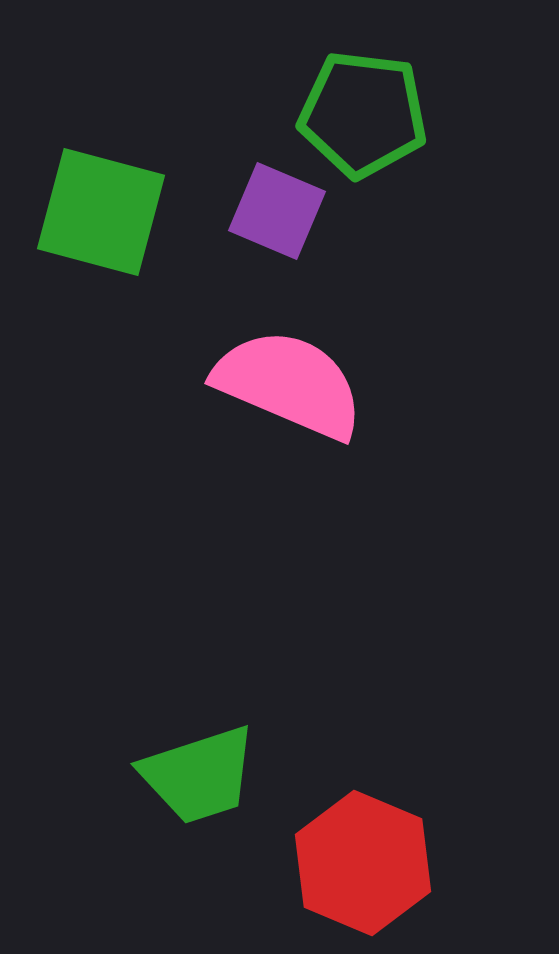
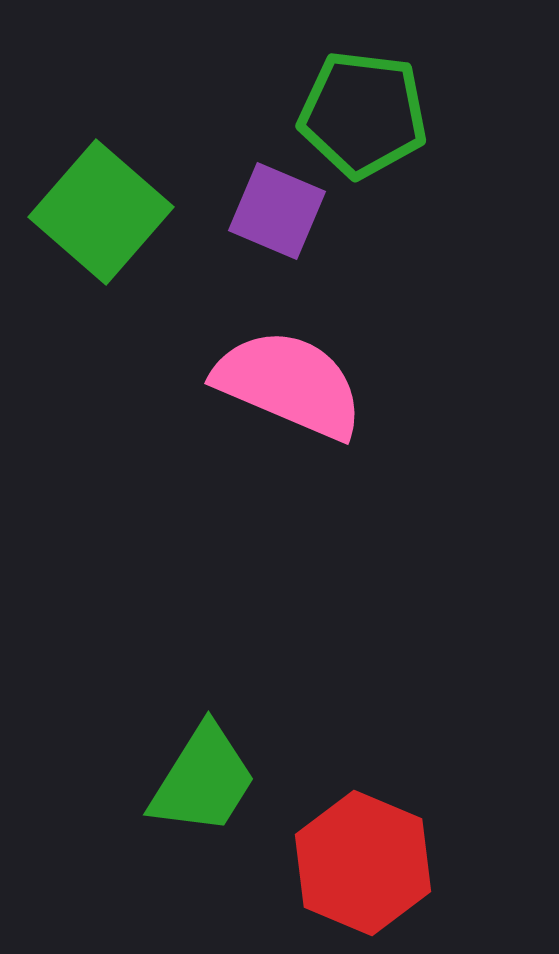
green square: rotated 26 degrees clockwise
green trapezoid: moved 4 px right, 5 px down; rotated 40 degrees counterclockwise
